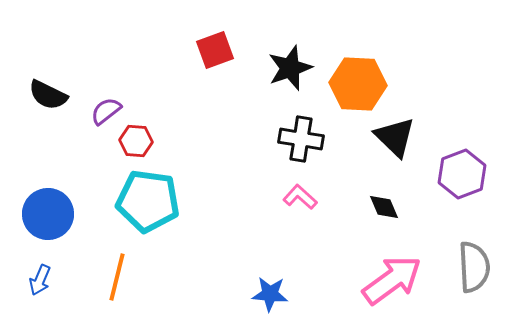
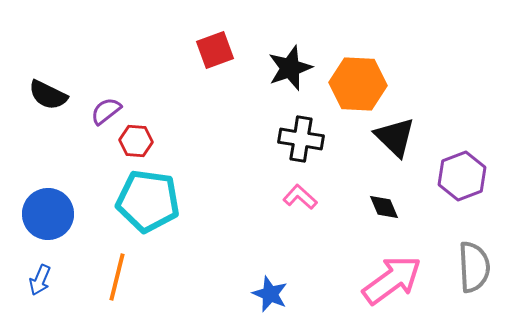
purple hexagon: moved 2 px down
blue star: rotated 18 degrees clockwise
